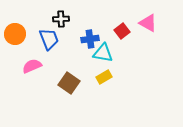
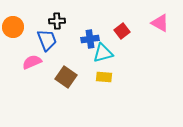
black cross: moved 4 px left, 2 px down
pink triangle: moved 12 px right
orange circle: moved 2 px left, 7 px up
blue trapezoid: moved 2 px left, 1 px down
cyan triangle: rotated 25 degrees counterclockwise
pink semicircle: moved 4 px up
yellow rectangle: rotated 35 degrees clockwise
brown square: moved 3 px left, 6 px up
